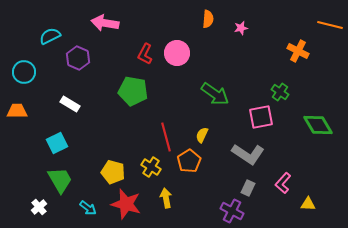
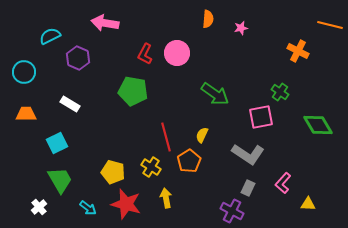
orange trapezoid: moved 9 px right, 3 px down
